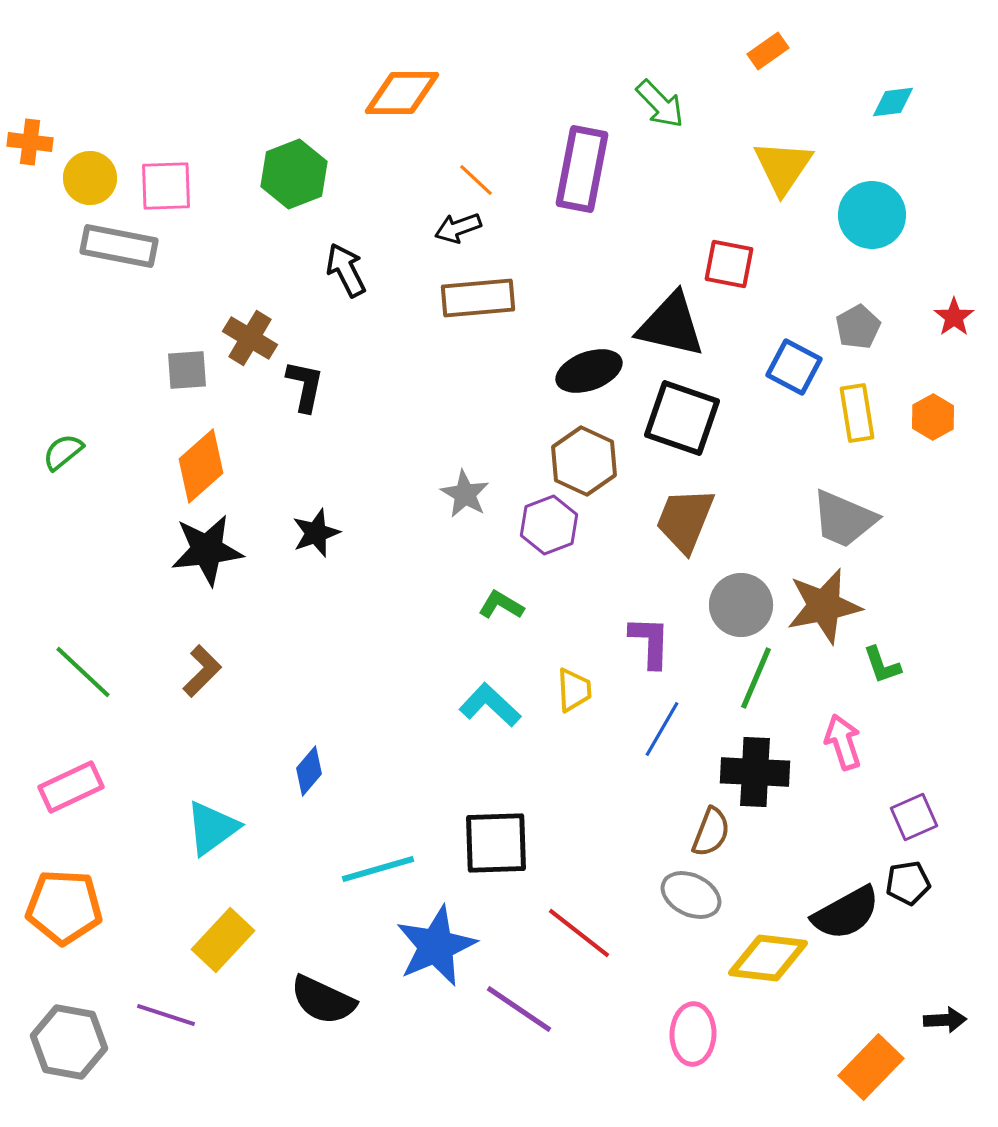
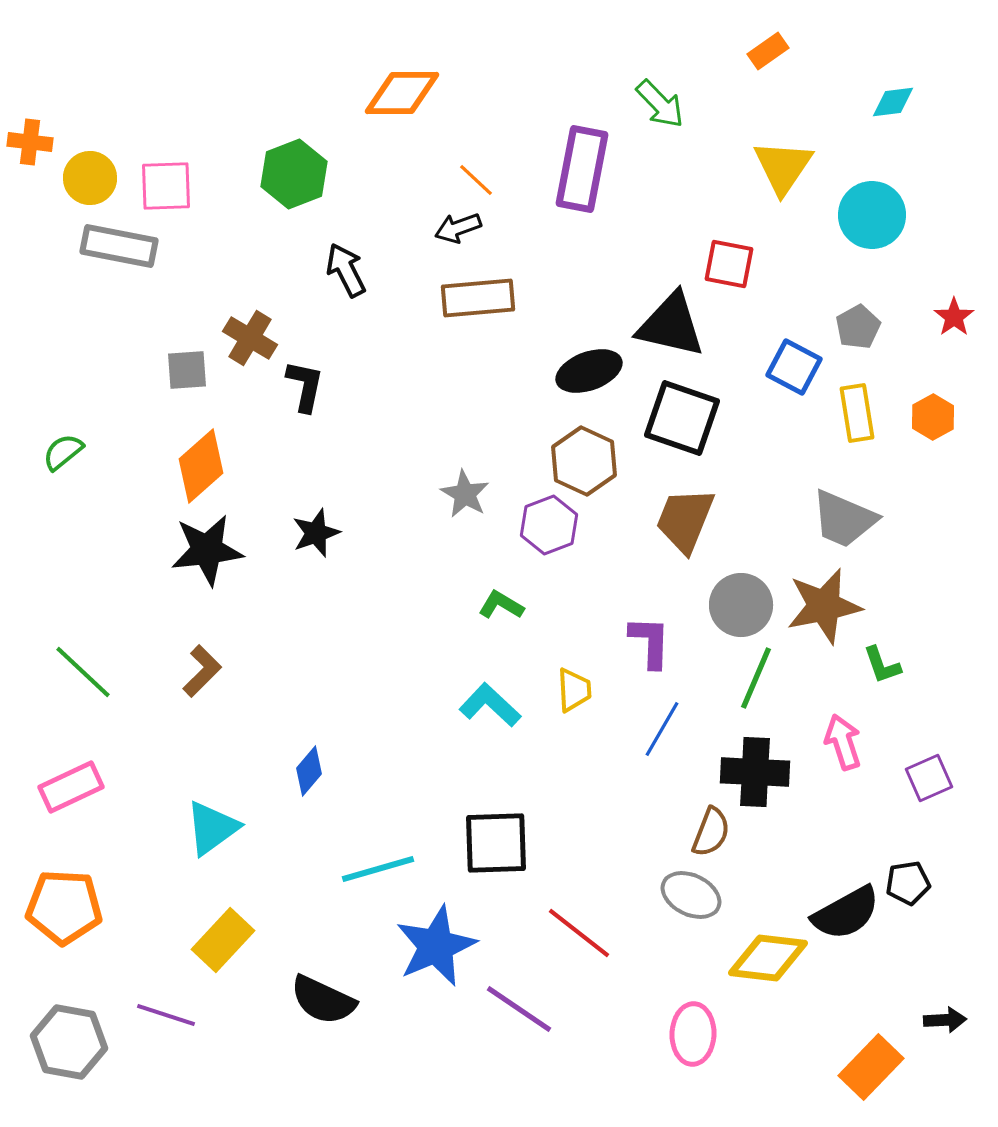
purple square at (914, 817): moved 15 px right, 39 px up
